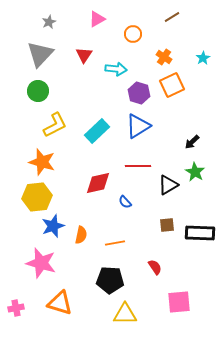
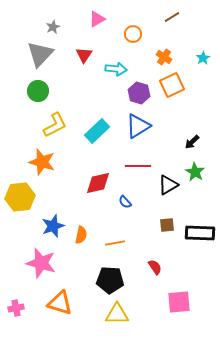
gray star: moved 4 px right, 5 px down
yellow hexagon: moved 17 px left
yellow triangle: moved 8 px left
